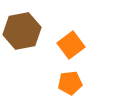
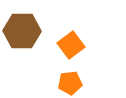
brown hexagon: rotated 12 degrees clockwise
